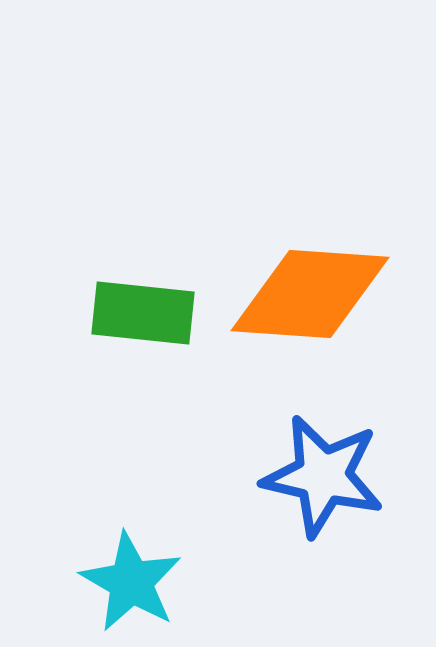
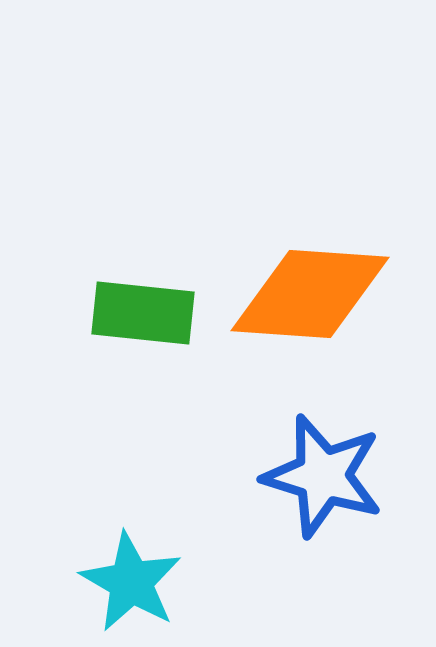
blue star: rotated 4 degrees clockwise
